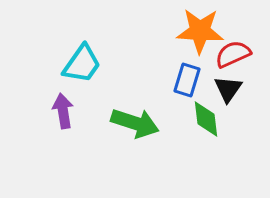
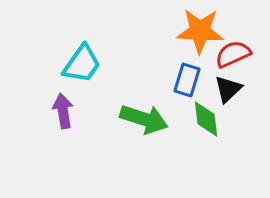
black triangle: rotated 12 degrees clockwise
green arrow: moved 9 px right, 4 px up
